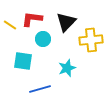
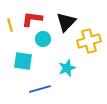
yellow line: rotated 40 degrees clockwise
yellow cross: moved 2 px left, 1 px down; rotated 10 degrees counterclockwise
